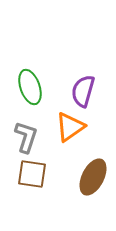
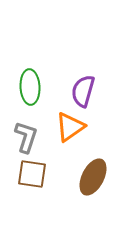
green ellipse: rotated 16 degrees clockwise
